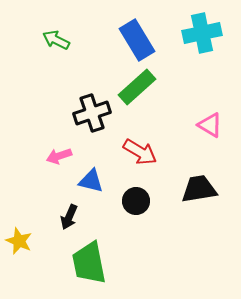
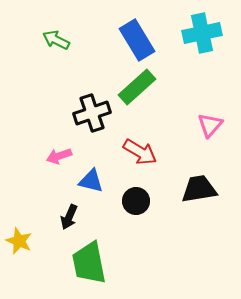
pink triangle: rotated 40 degrees clockwise
